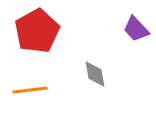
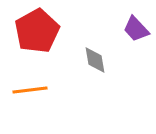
gray diamond: moved 14 px up
